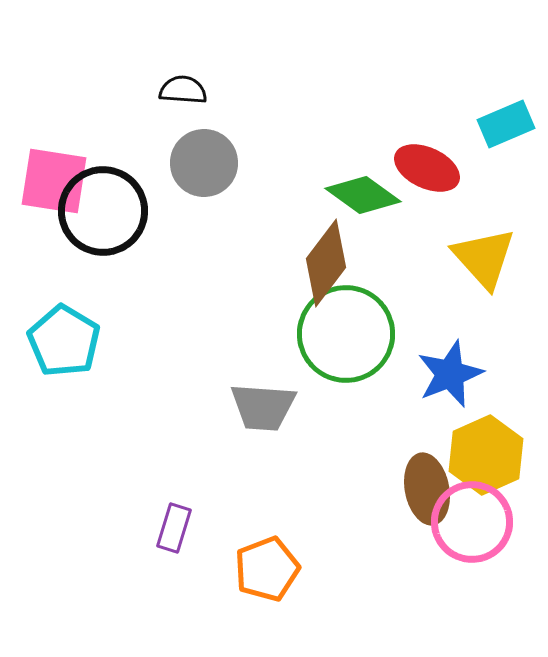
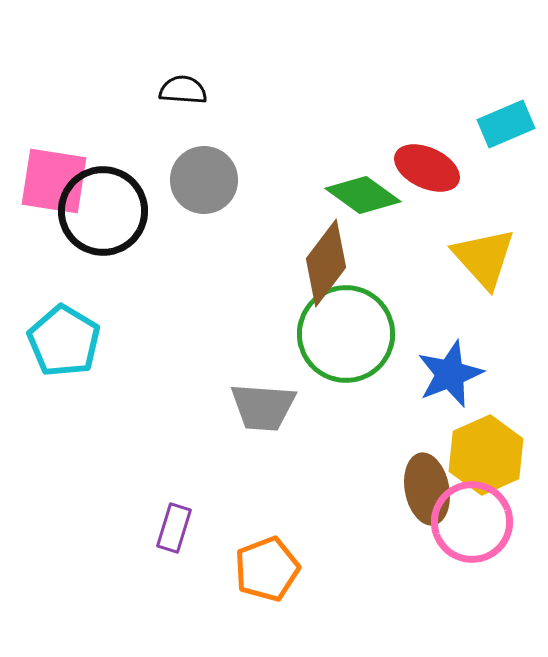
gray circle: moved 17 px down
